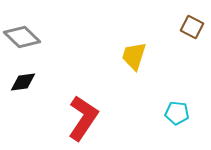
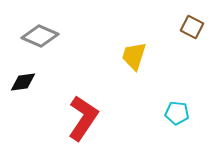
gray diamond: moved 18 px right, 1 px up; rotated 21 degrees counterclockwise
